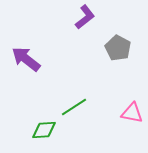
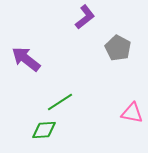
green line: moved 14 px left, 5 px up
